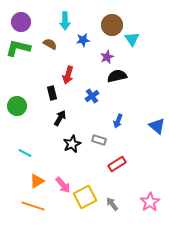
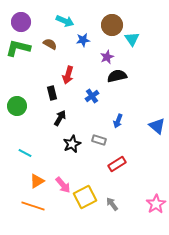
cyan arrow: rotated 66 degrees counterclockwise
pink star: moved 6 px right, 2 px down
